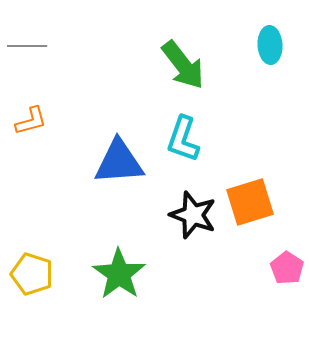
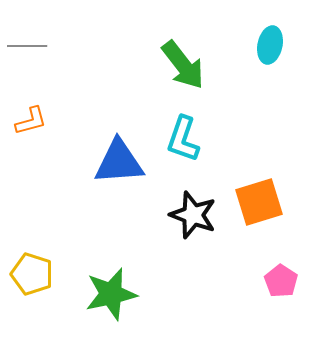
cyan ellipse: rotated 15 degrees clockwise
orange square: moved 9 px right
pink pentagon: moved 6 px left, 13 px down
green star: moved 8 px left, 20 px down; rotated 24 degrees clockwise
